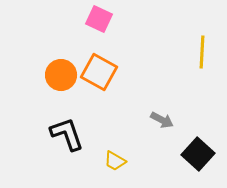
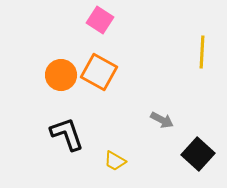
pink square: moved 1 px right, 1 px down; rotated 8 degrees clockwise
